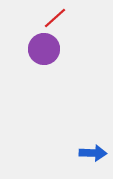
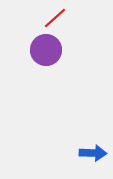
purple circle: moved 2 px right, 1 px down
